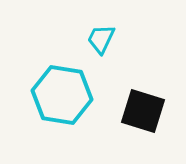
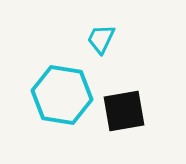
black square: moved 19 px left; rotated 27 degrees counterclockwise
